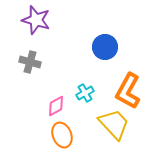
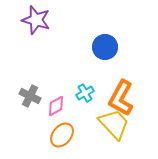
gray cross: moved 34 px down; rotated 10 degrees clockwise
orange L-shape: moved 7 px left, 7 px down
orange ellipse: rotated 60 degrees clockwise
